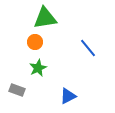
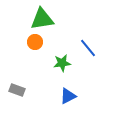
green triangle: moved 3 px left, 1 px down
green star: moved 24 px right, 5 px up; rotated 18 degrees clockwise
